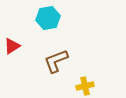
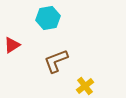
red triangle: moved 1 px up
yellow cross: rotated 24 degrees counterclockwise
